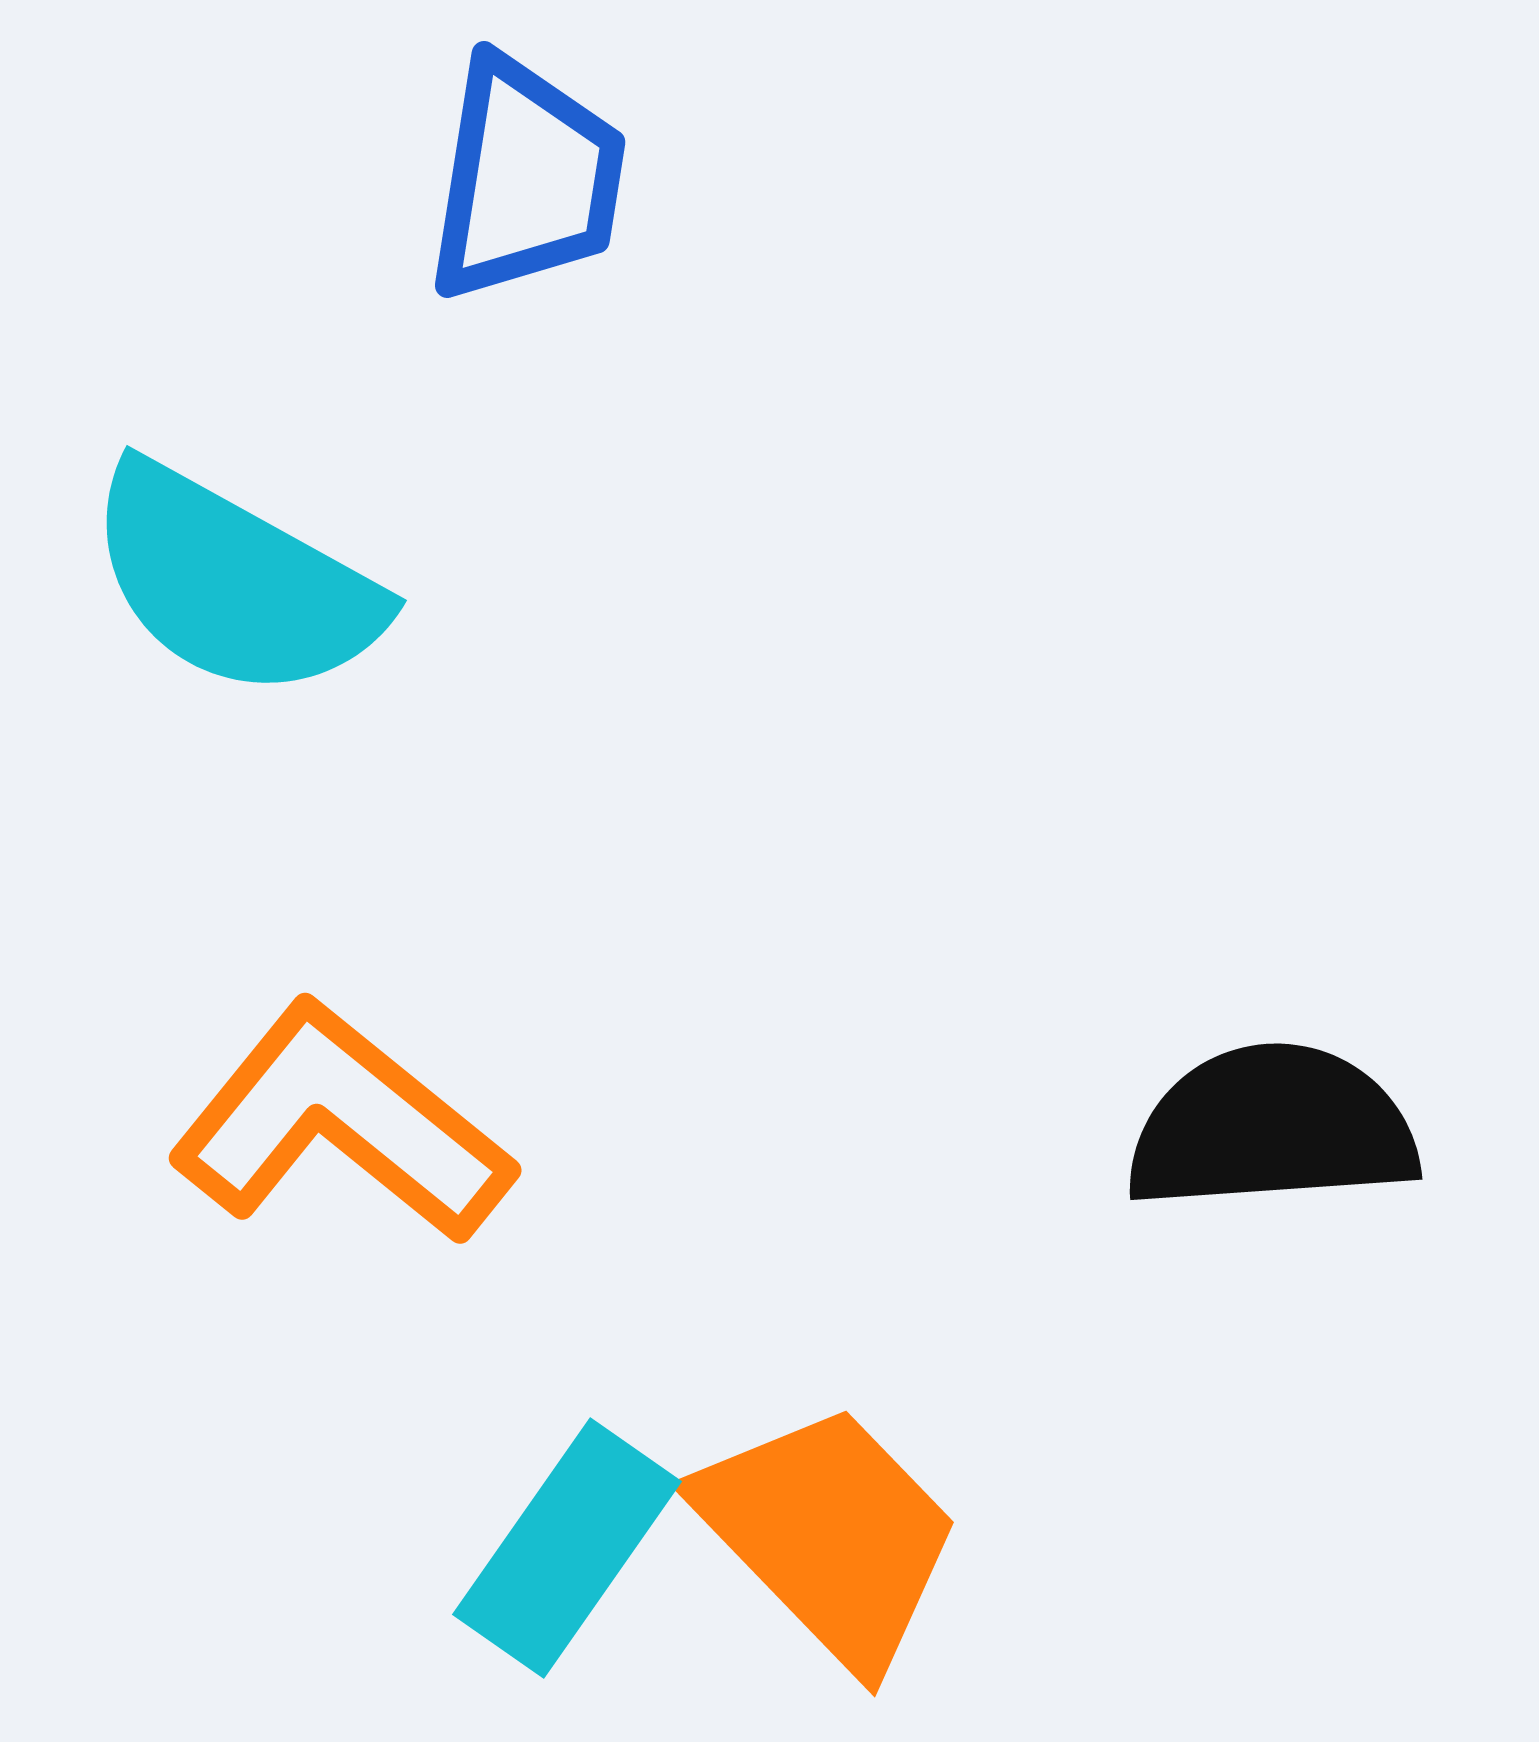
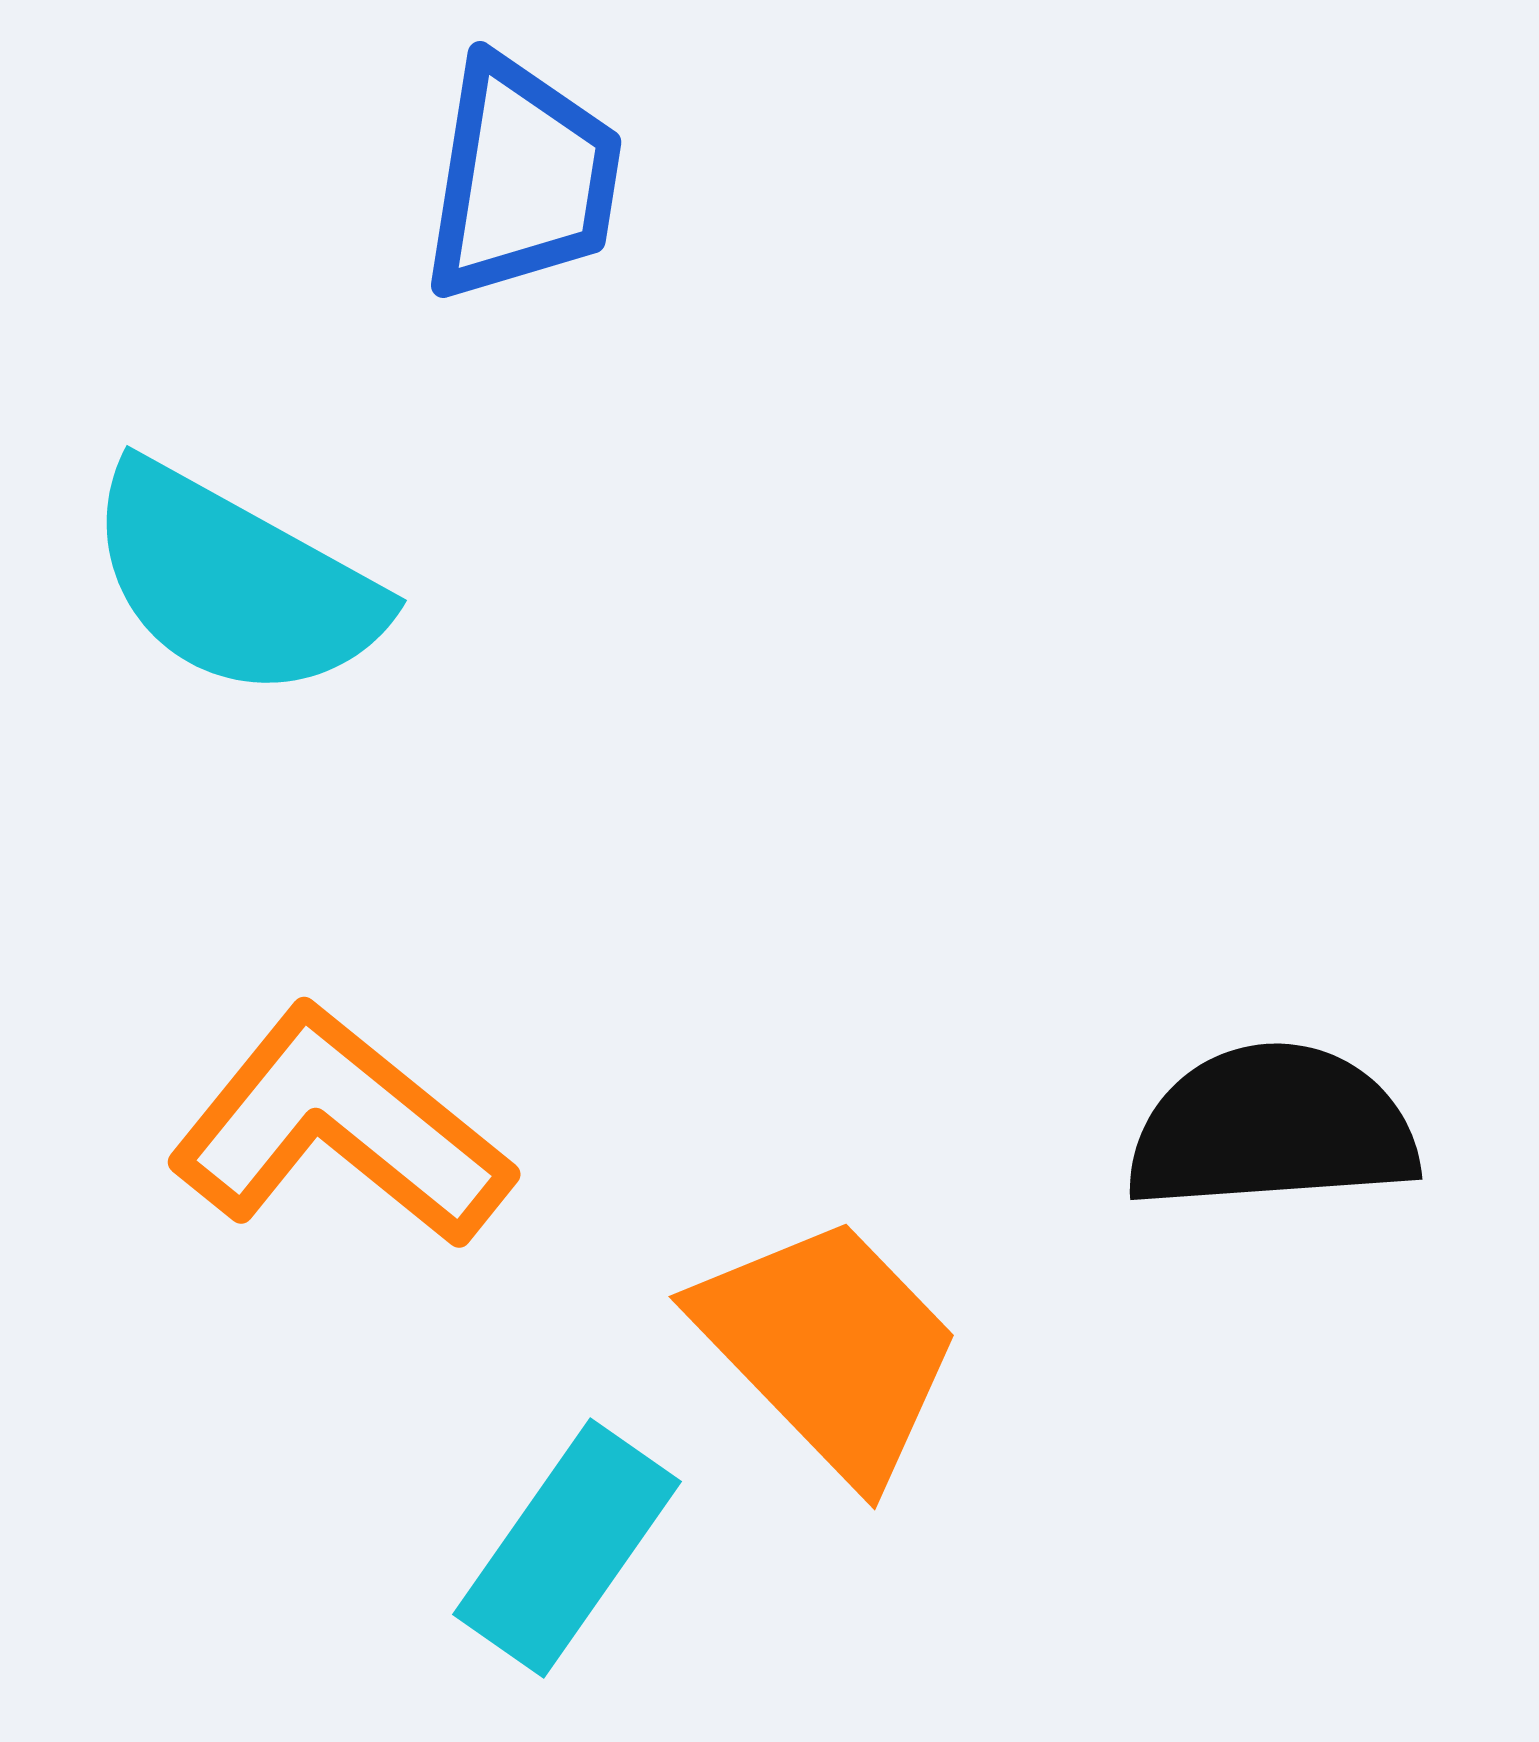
blue trapezoid: moved 4 px left
orange L-shape: moved 1 px left, 4 px down
orange trapezoid: moved 187 px up
